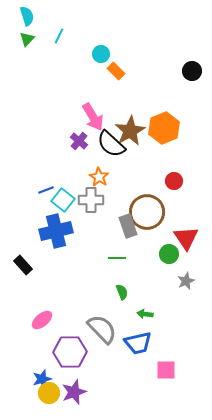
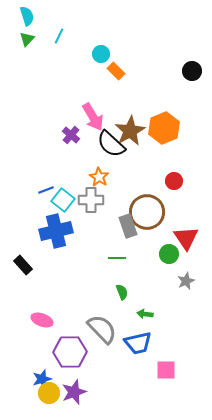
purple cross: moved 8 px left, 6 px up
pink ellipse: rotated 60 degrees clockwise
